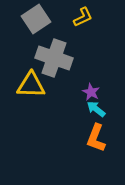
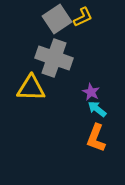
gray square: moved 21 px right
yellow triangle: moved 3 px down
cyan arrow: moved 1 px right
